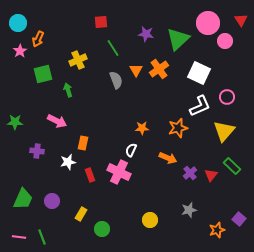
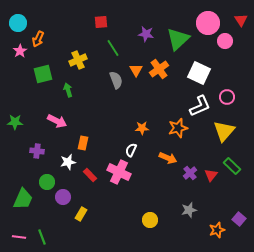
red rectangle at (90, 175): rotated 24 degrees counterclockwise
purple circle at (52, 201): moved 11 px right, 4 px up
green circle at (102, 229): moved 55 px left, 47 px up
